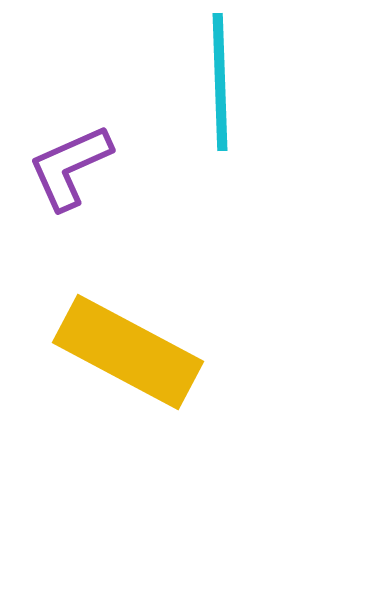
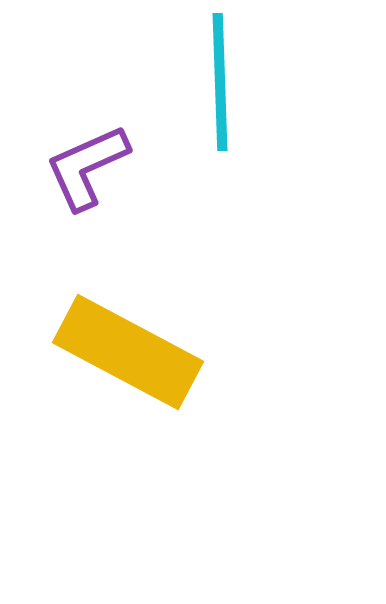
purple L-shape: moved 17 px right
